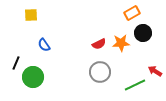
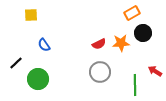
black line: rotated 24 degrees clockwise
green circle: moved 5 px right, 2 px down
green line: rotated 65 degrees counterclockwise
